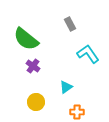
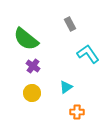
yellow circle: moved 4 px left, 9 px up
